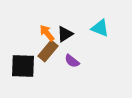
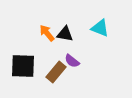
black triangle: rotated 42 degrees clockwise
brown rectangle: moved 8 px right, 21 px down
